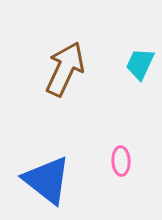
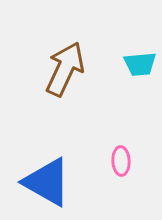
cyan trapezoid: rotated 120 degrees counterclockwise
blue triangle: moved 2 px down; rotated 8 degrees counterclockwise
